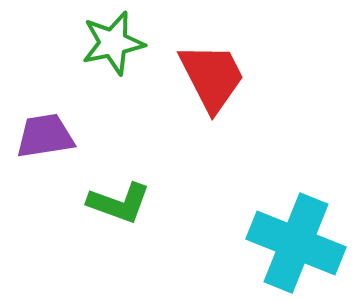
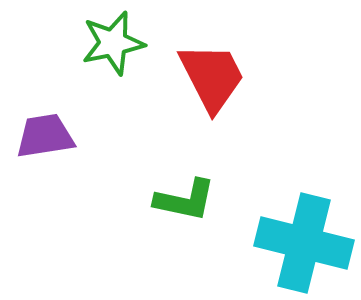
green L-shape: moved 66 px right, 3 px up; rotated 8 degrees counterclockwise
cyan cross: moved 8 px right; rotated 8 degrees counterclockwise
